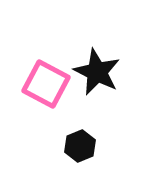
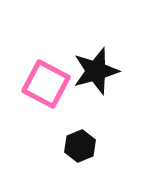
black star: moved 1 px left, 1 px up; rotated 30 degrees clockwise
